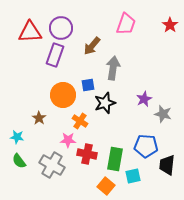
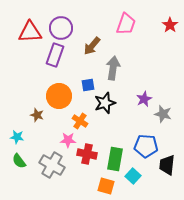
orange circle: moved 4 px left, 1 px down
brown star: moved 2 px left, 3 px up; rotated 16 degrees counterclockwise
cyan square: rotated 35 degrees counterclockwise
orange square: rotated 24 degrees counterclockwise
